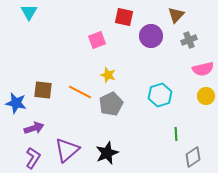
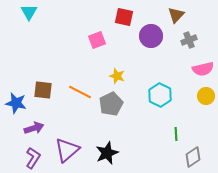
yellow star: moved 9 px right, 1 px down
cyan hexagon: rotated 15 degrees counterclockwise
